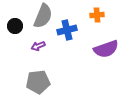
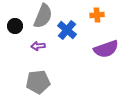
blue cross: rotated 36 degrees counterclockwise
purple arrow: rotated 16 degrees clockwise
